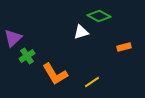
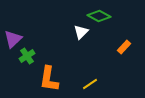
white triangle: rotated 28 degrees counterclockwise
purple triangle: moved 1 px down
orange rectangle: rotated 32 degrees counterclockwise
orange L-shape: moved 6 px left, 5 px down; rotated 40 degrees clockwise
yellow line: moved 2 px left, 2 px down
